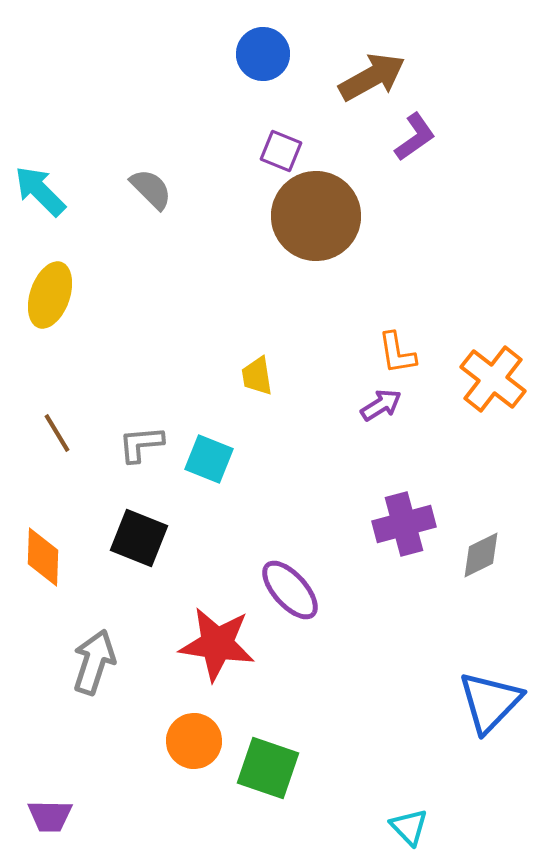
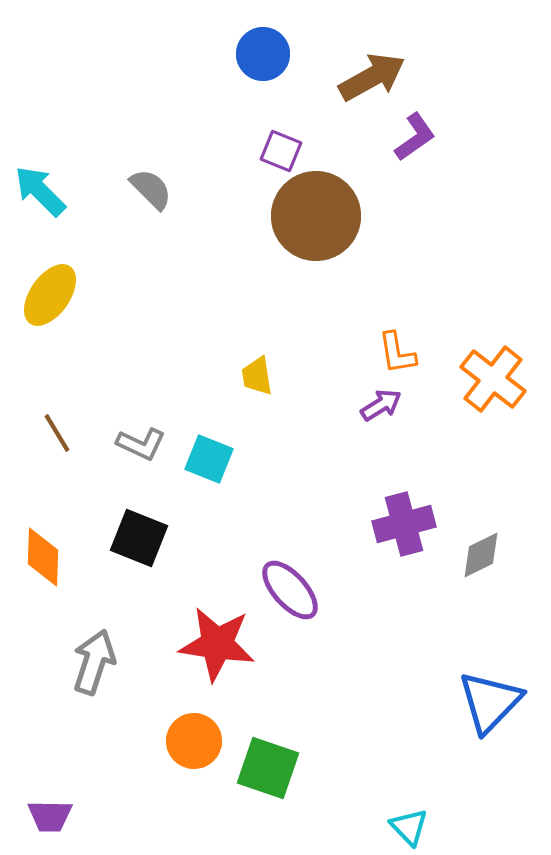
yellow ellipse: rotated 16 degrees clockwise
gray L-shape: rotated 150 degrees counterclockwise
